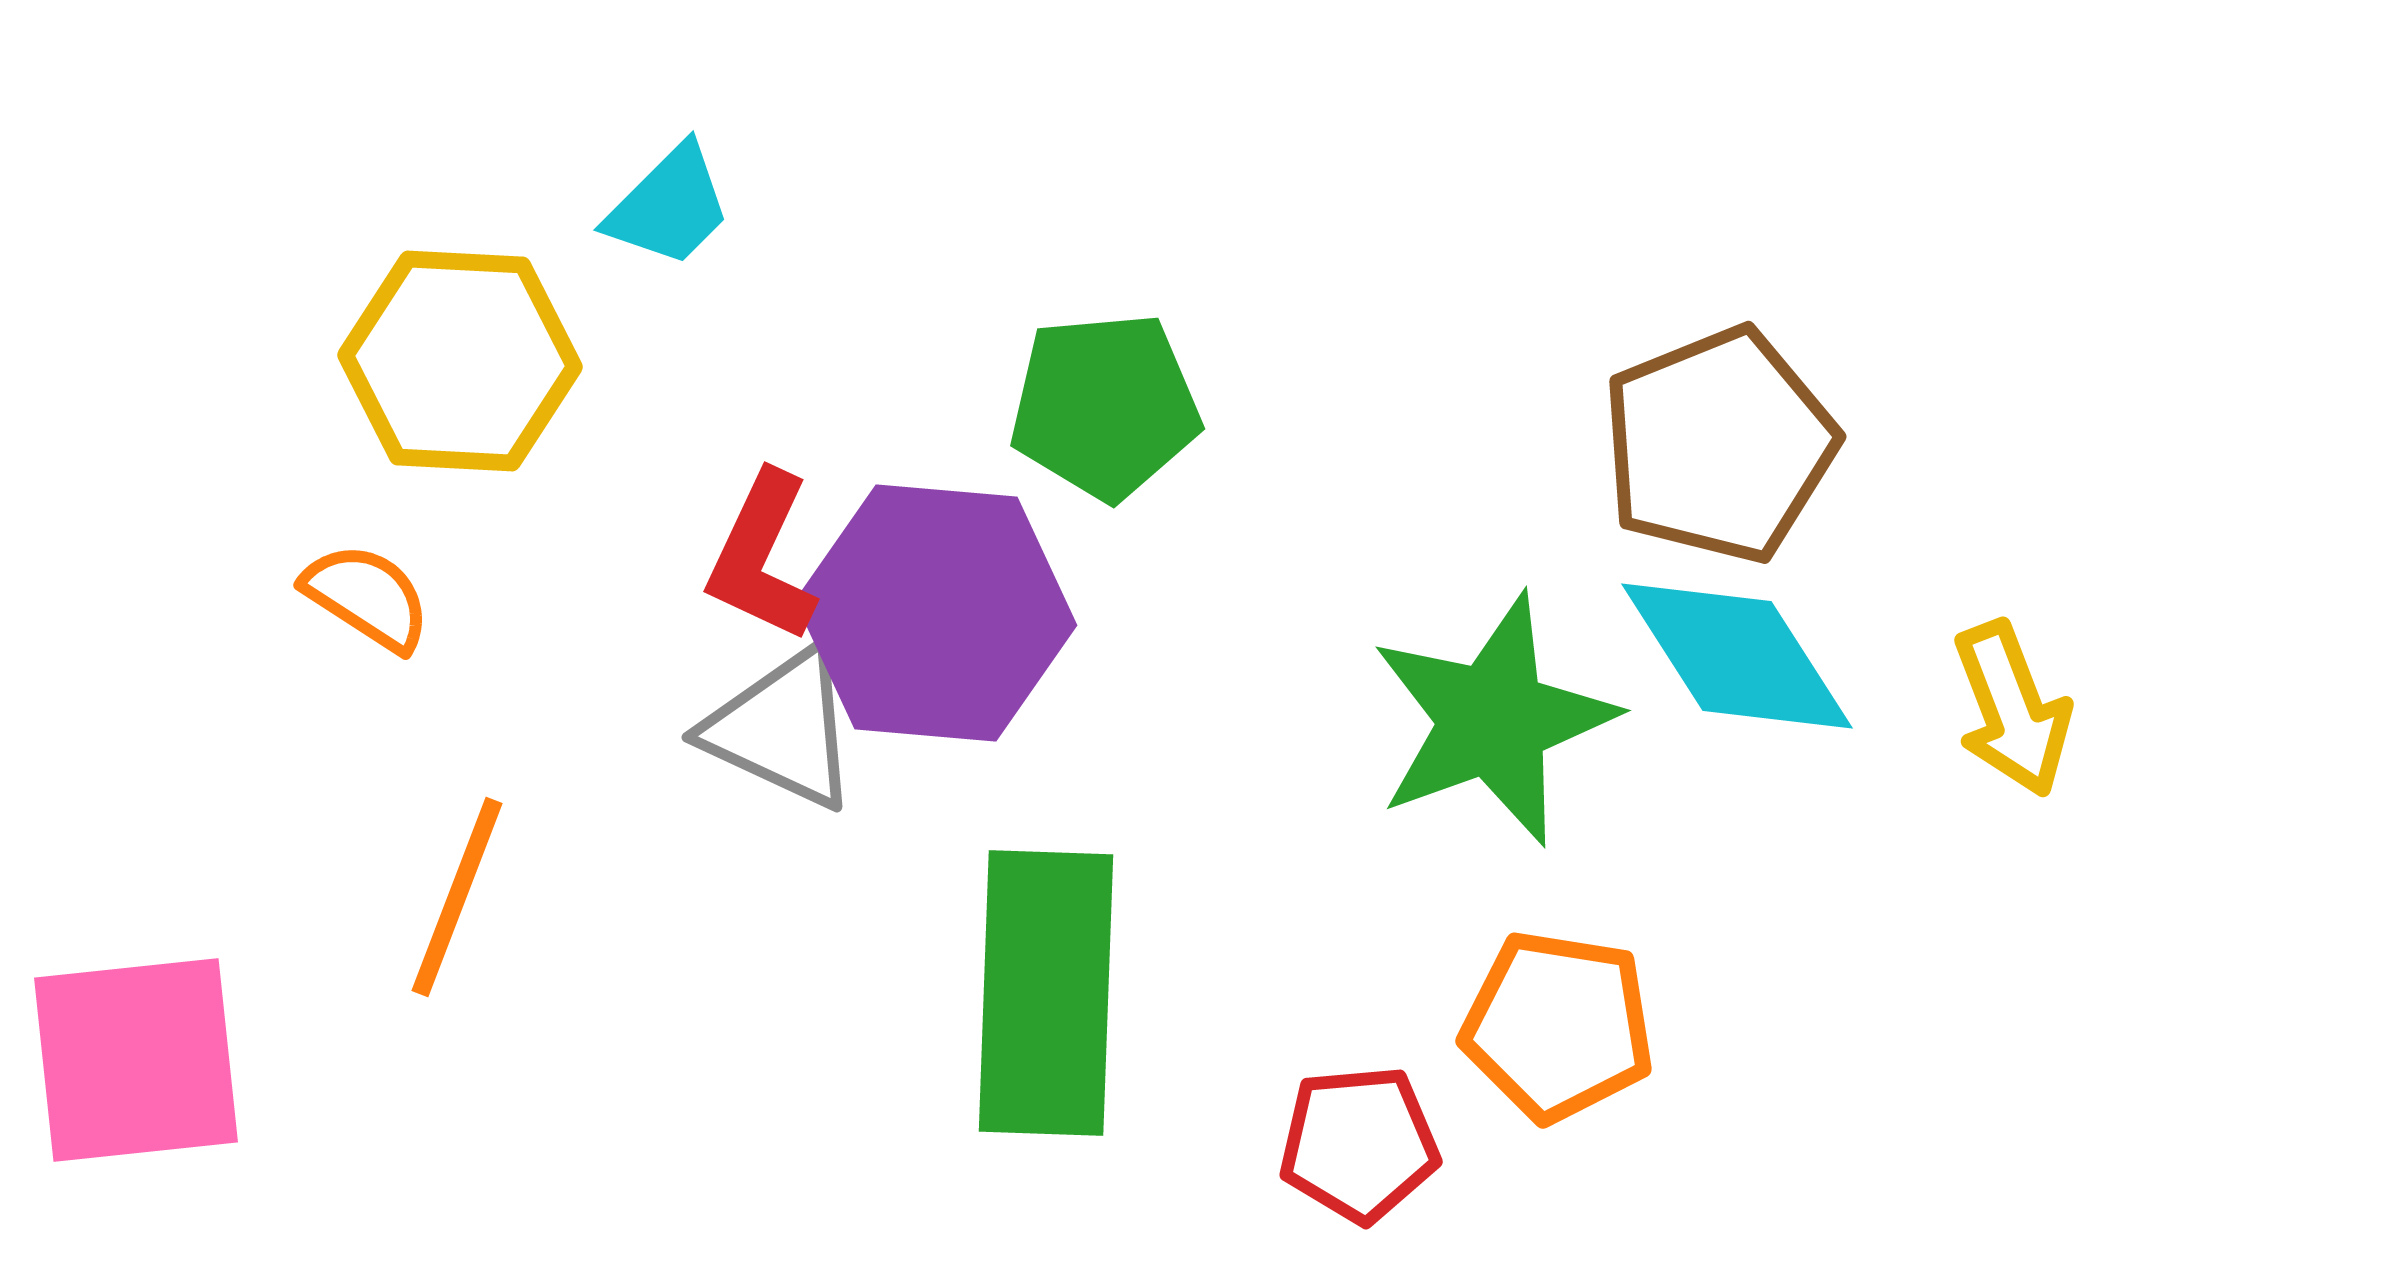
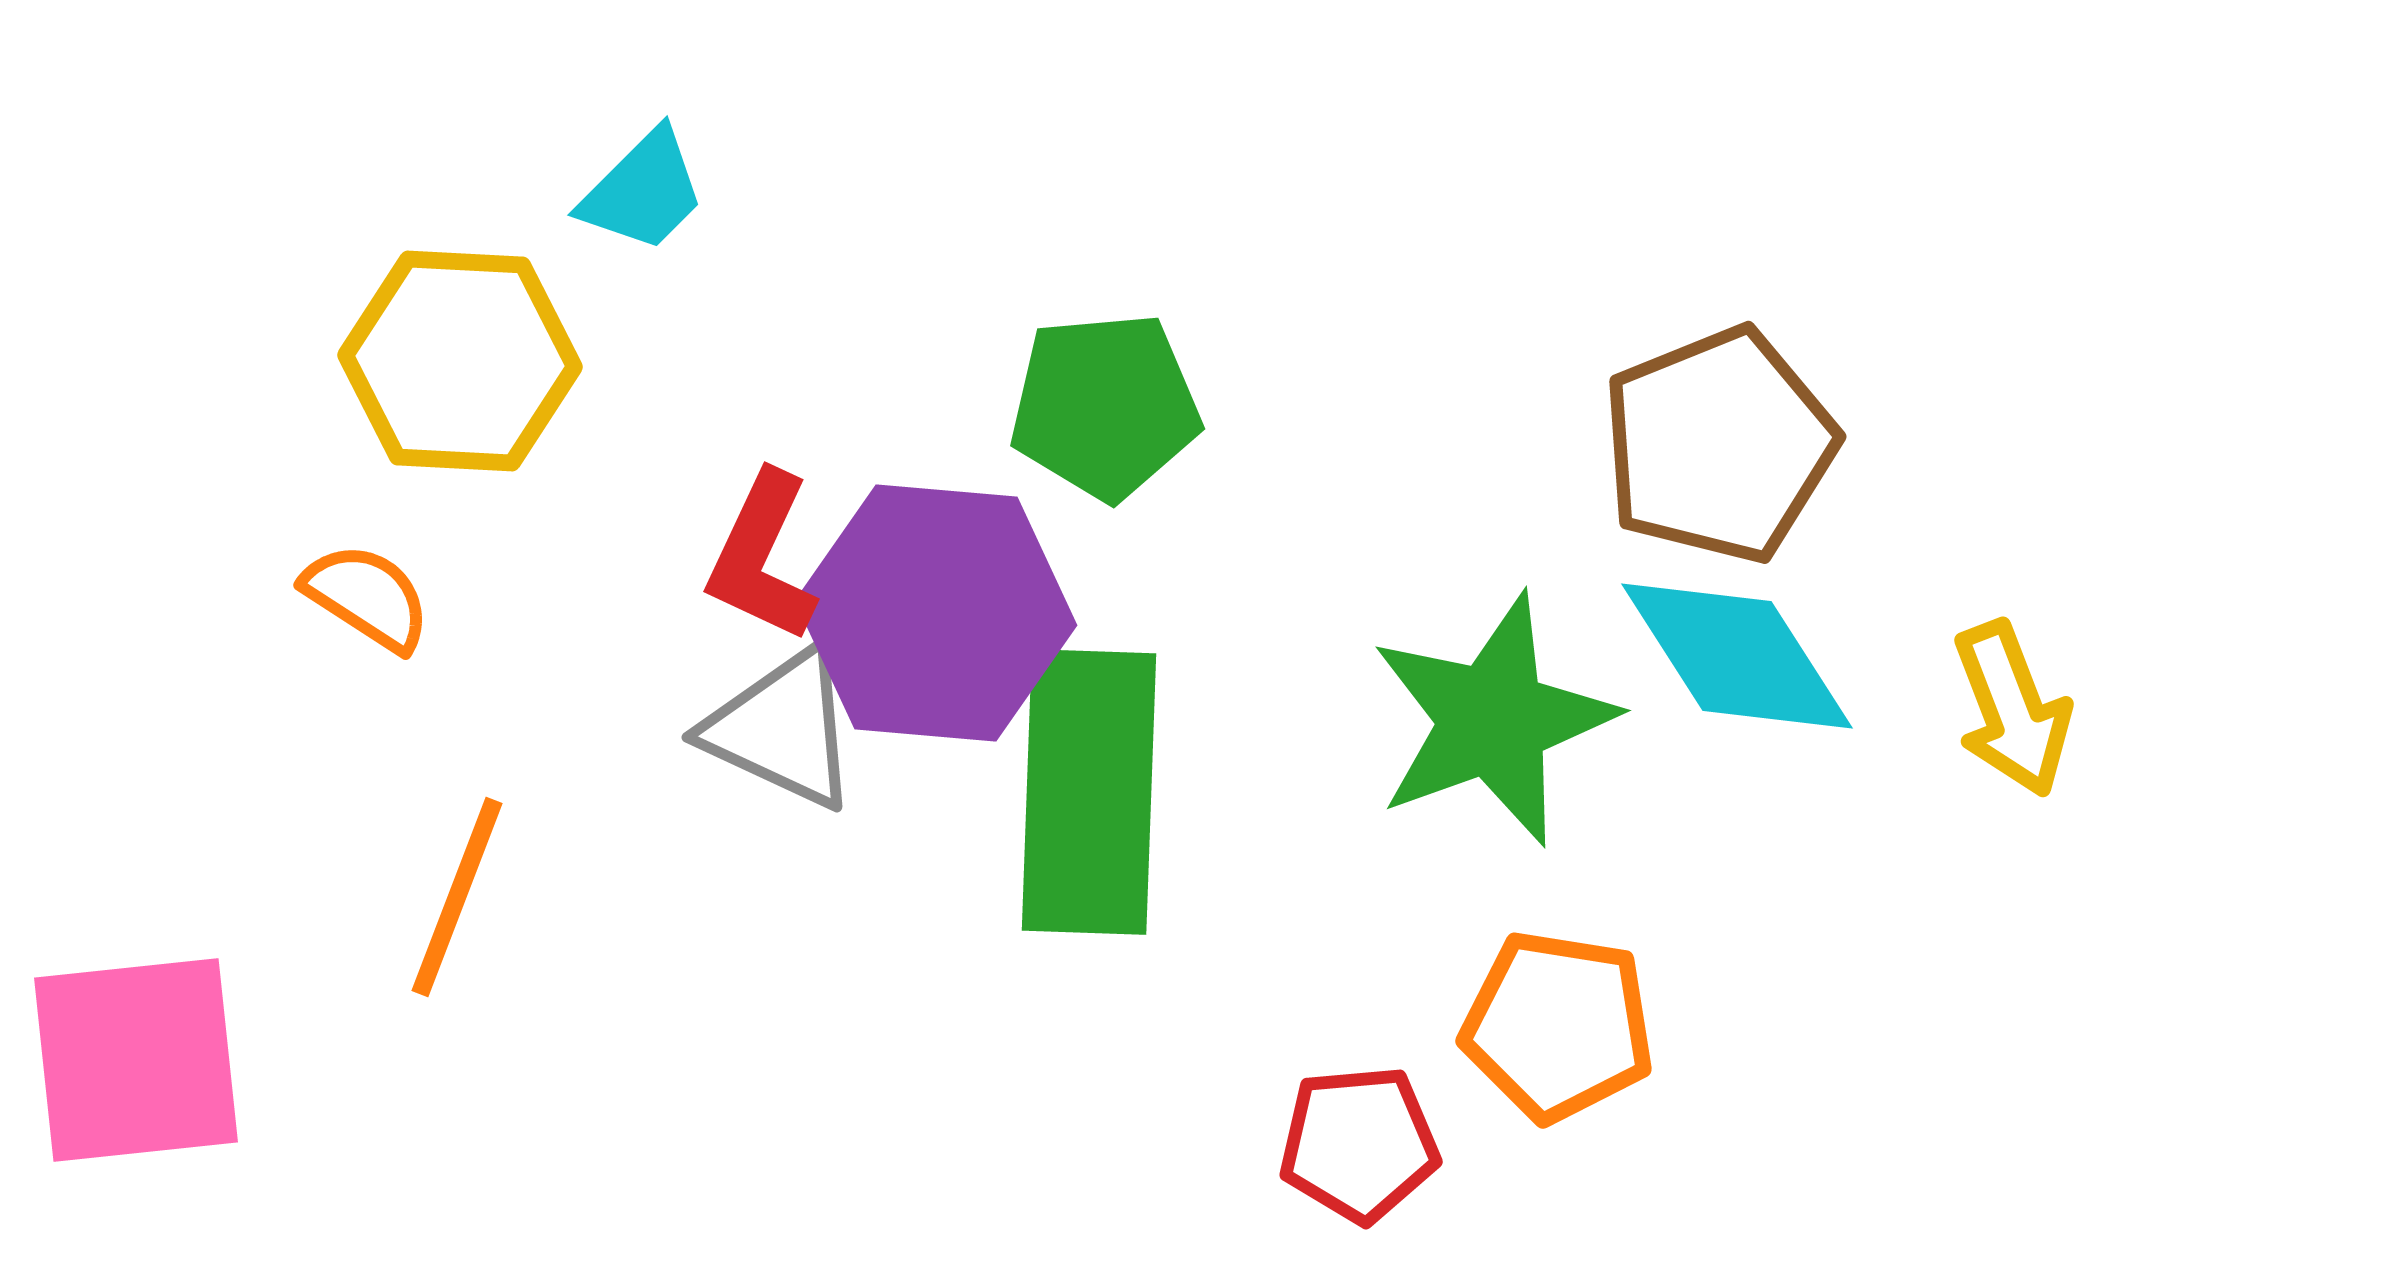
cyan trapezoid: moved 26 px left, 15 px up
green rectangle: moved 43 px right, 201 px up
